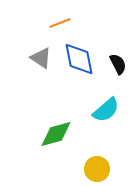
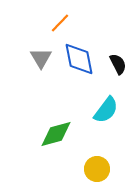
orange line: rotated 25 degrees counterclockwise
gray triangle: rotated 25 degrees clockwise
cyan semicircle: rotated 12 degrees counterclockwise
